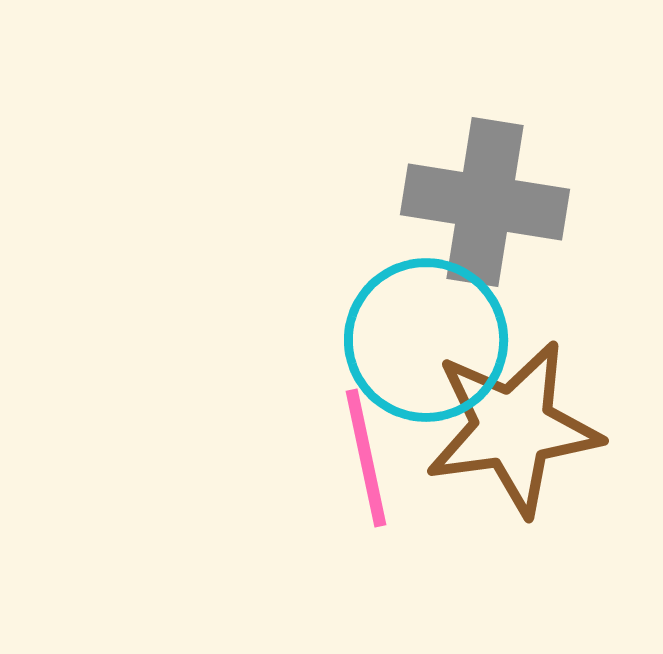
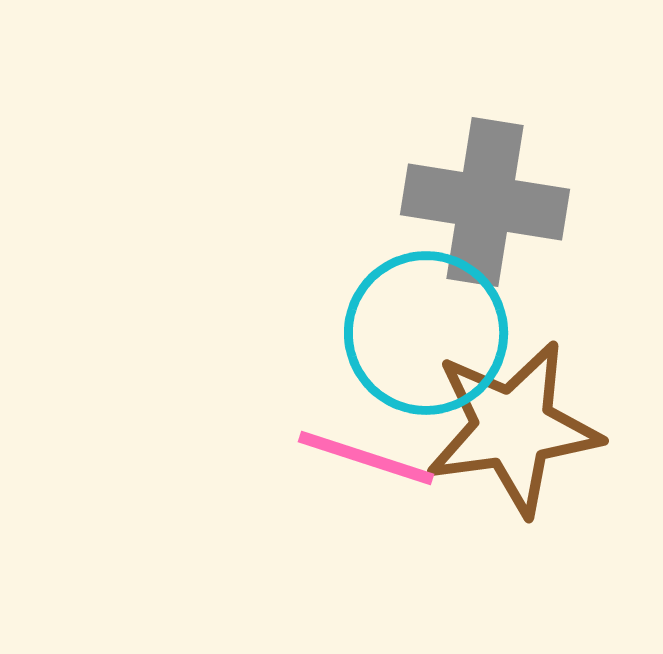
cyan circle: moved 7 px up
pink line: rotated 60 degrees counterclockwise
